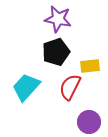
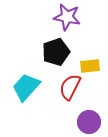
purple star: moved 9 px right, 2 px up
